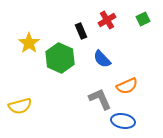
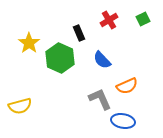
red cross: moved 2 px right
black rectangle: moved 2 px left, 2 px down
blue semicircle: moved 1 px down
